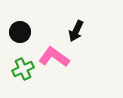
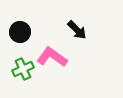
black arrow: moved 1 px right, 1 px up; rotated 70 degrees counterclockwise
pink L-shape: moved 2 px left
